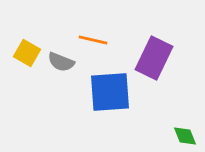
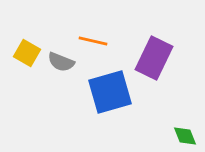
orange line: moved 1 px down
blue square: rotated 12 degrees counterclockwise
